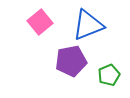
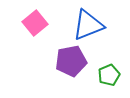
pink square: moved 5 px left, 1 px down
